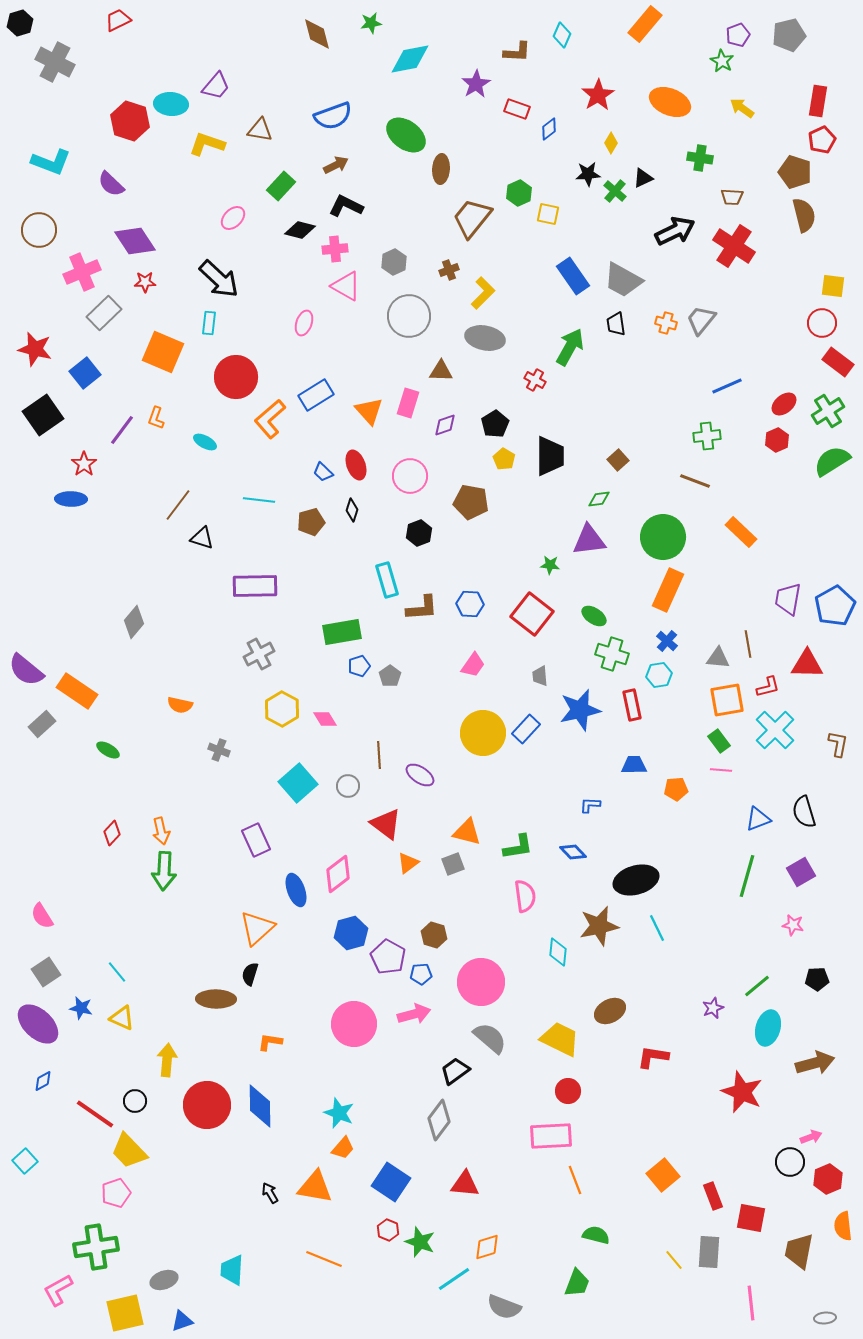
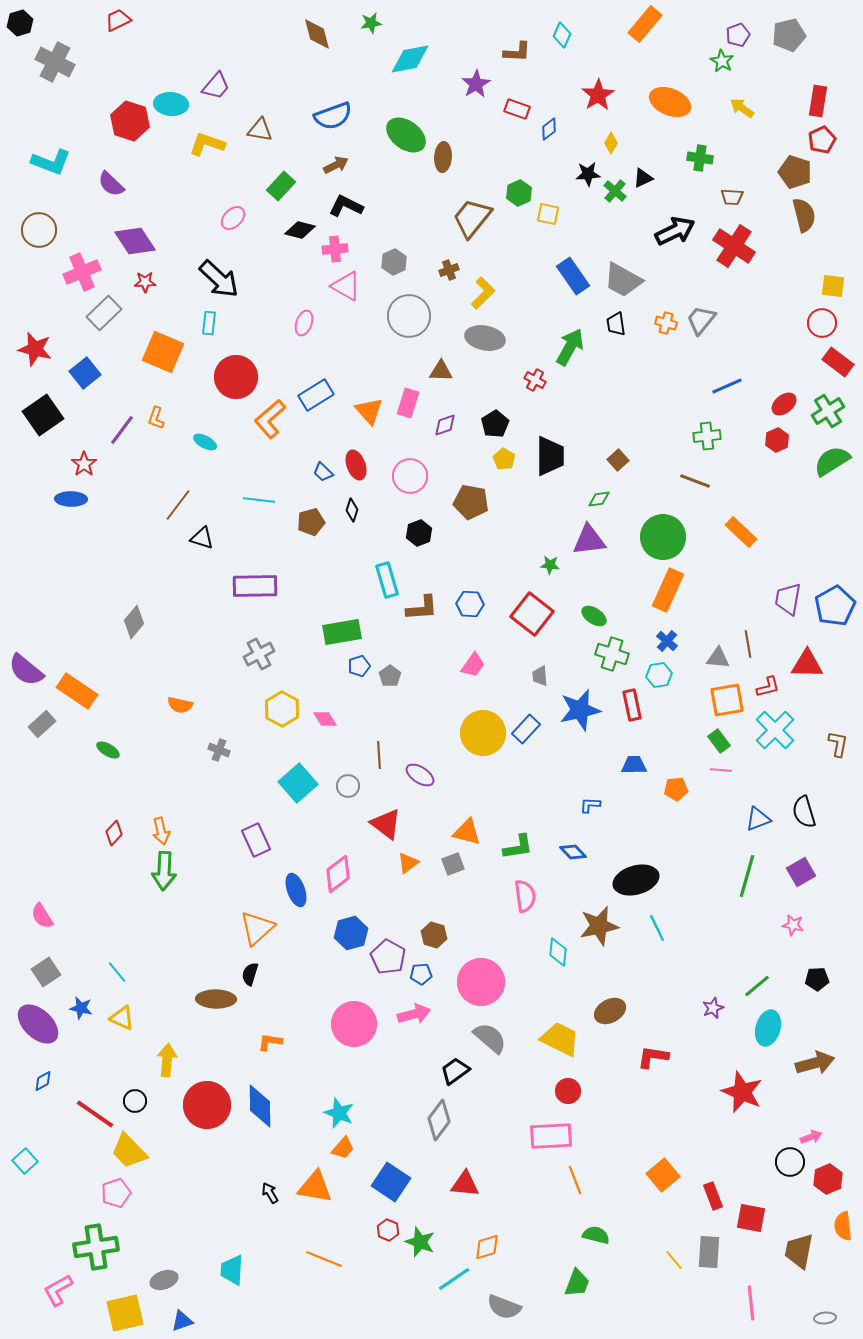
brown ellipse at (441, 169): moved 2 px right, 12 px up
red diamond at (112, 833): moved 2 px right
